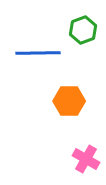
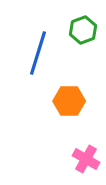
blue line: rotated 72 degrees counterclockwise
